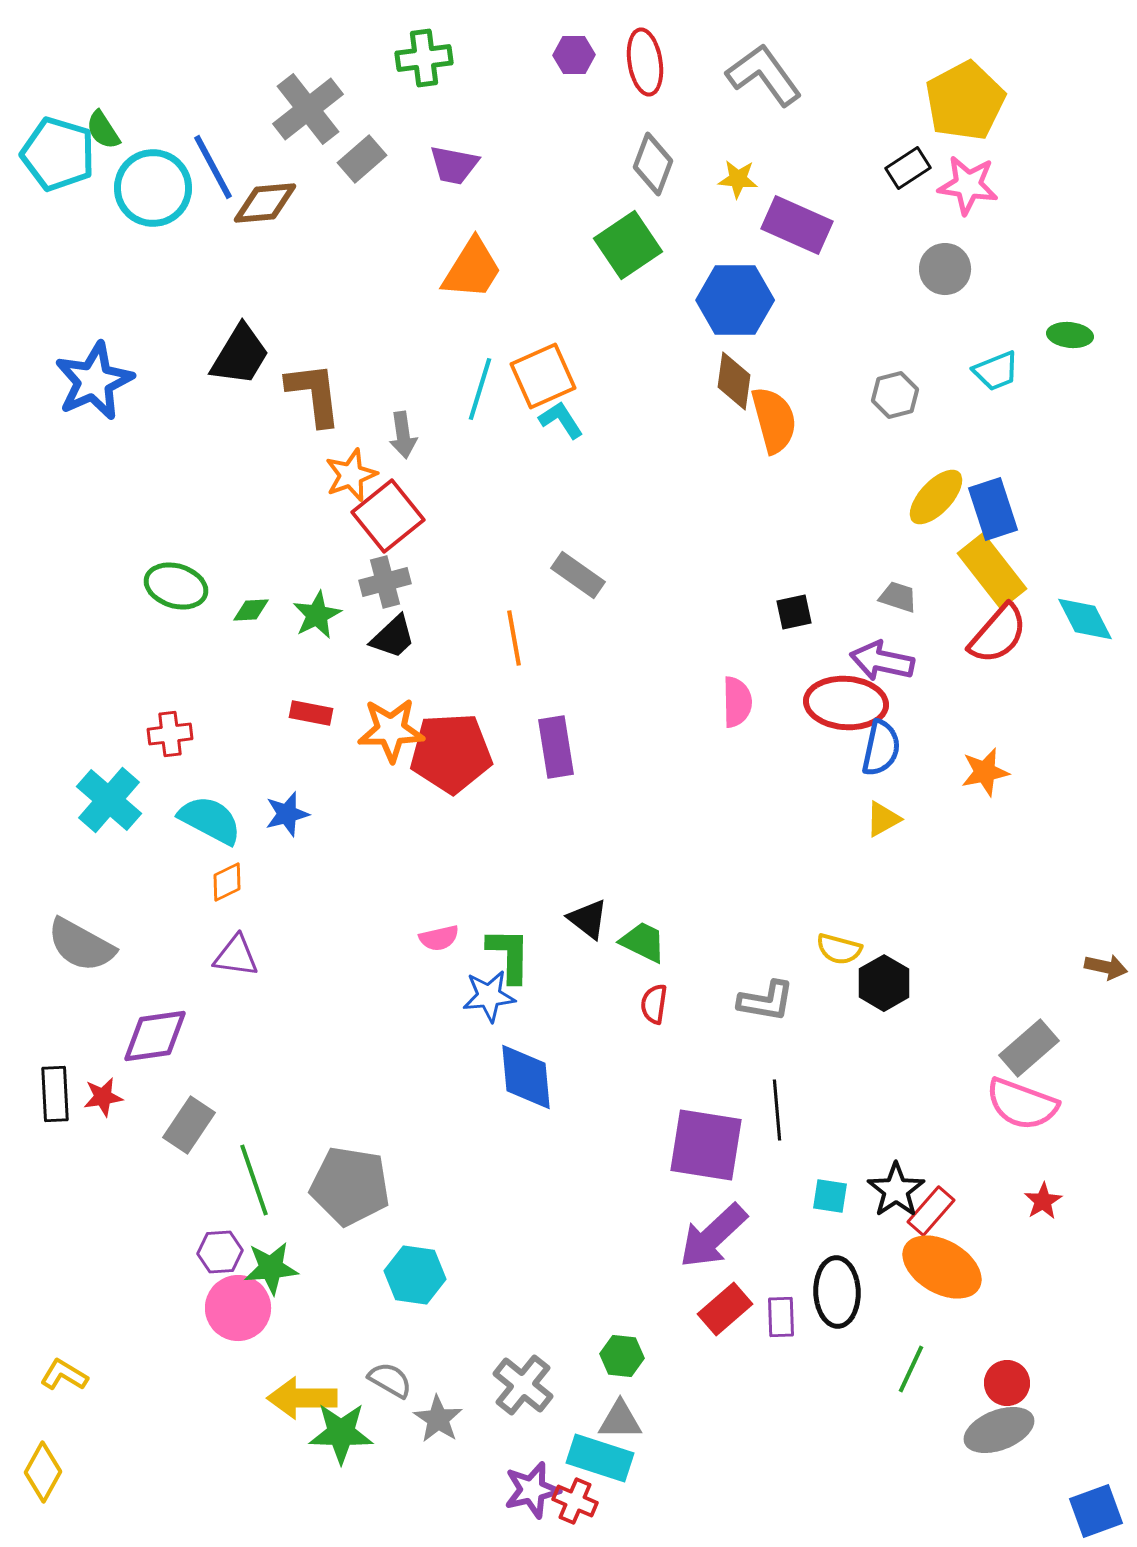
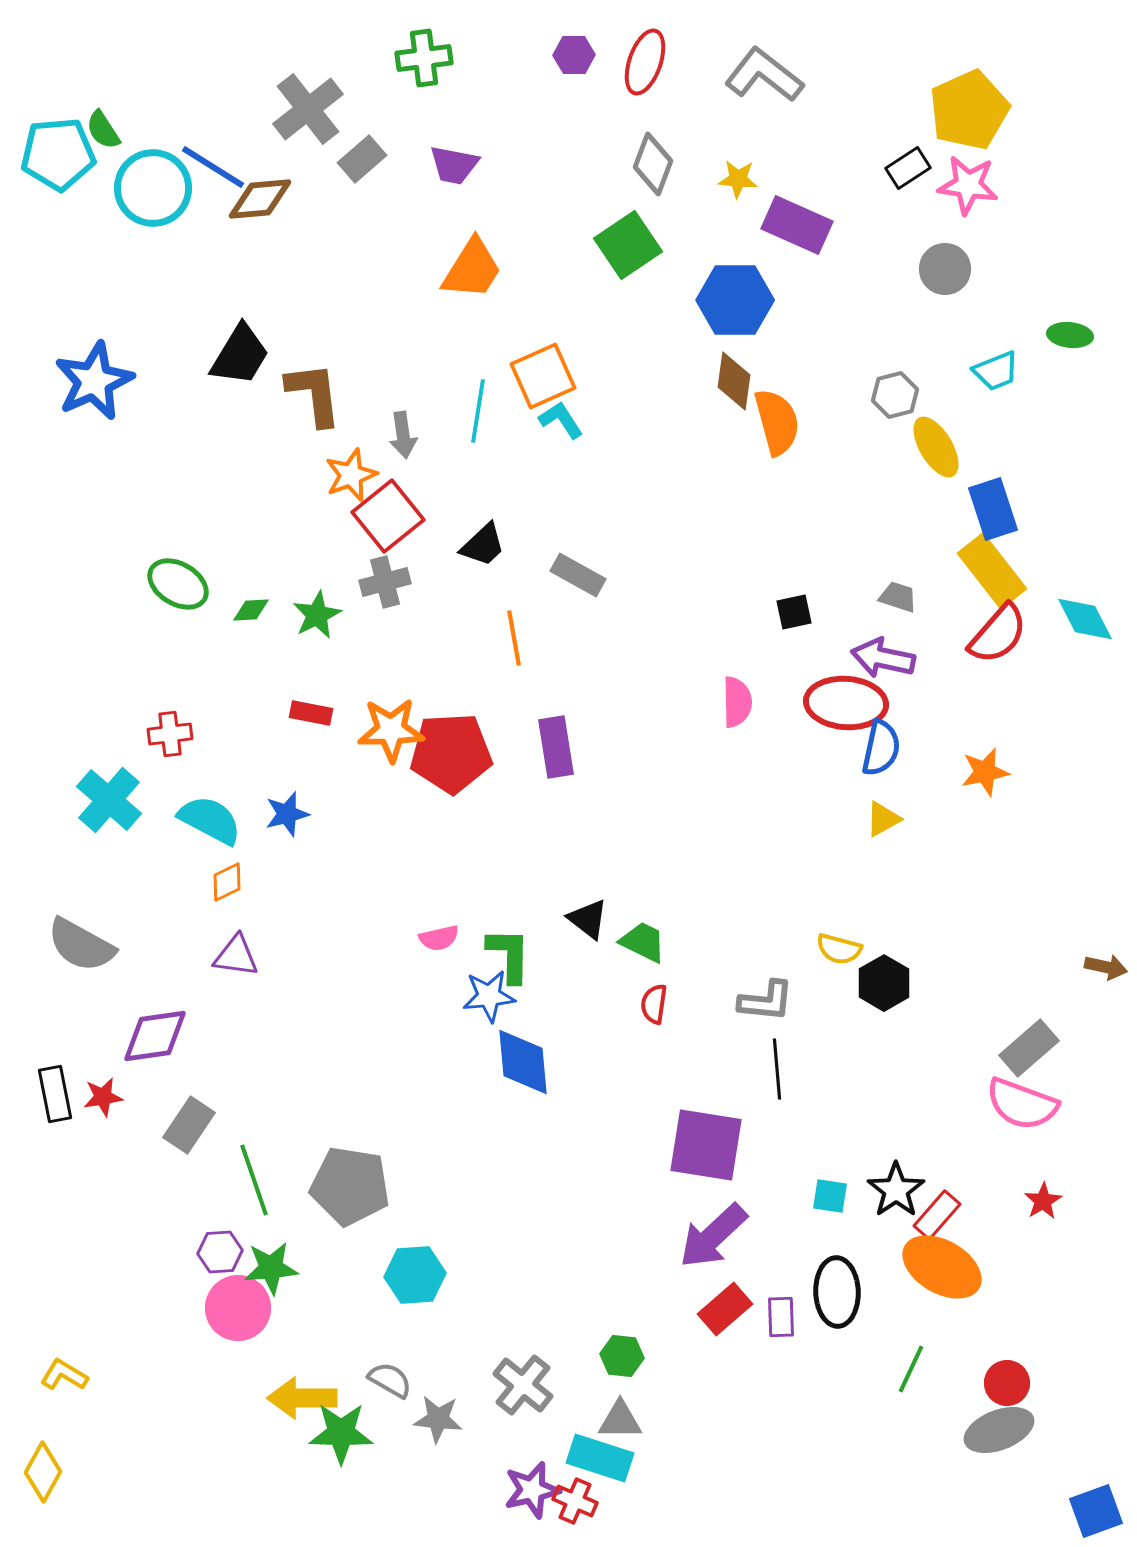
red ellipse at (645, 62): rotated 28 degrees clockwise
gray L-shape at (764, 75): rotated 16 degrees counterclockwise
yellow pentagon at (965, 101): moved 4 px right, 9 px down; rotated 4 degrees clockwise
cyan pentagon at (58, 154): rotated 22 degrees counterclockwise
blue line at (213, 167): rotated 30 degrees counterclockwise
brown diamond at (265, 203): moved 5 px left, 4 px up
cyan line at (480, 389): moved 2 px left, 22 px down; rotated 8 degrees counterclockwise
orange semicircle at (774, 420): moved 3 px right, 2 px down
yellow ellipse at (936, 497): moved 50 px up; rotated 74 degrees counterclockwise
gray rectangle at (578, 575): rotated 6 degrees counterclockwise
green ellipse at (176, 586): moved 2 px right, 2 px up; rotated 14 degrees clockwise
black trapezoid at (393, 637): moved 90 px right, 92 px up
purple arrow at (882, 661): moved 1 px right, 3 px up
gray L-shape at (766, 1001): rotated 4 degrees counterclockwise
blue diamond at (526, 1077): moved 3 px left, 15 px up
black rectangle at (55, 1094): rotated 8 degrees counterclockwise
black line at (777, 1110): moved 41 px up
red rectangle at (931, 1211): moved 6 px right, 4 px down
cyan hexagon at (415, 1275): rotated 12 degrees counterclockwise
gray star at (438, 1419): rotated 27 degrees counterclockwise
